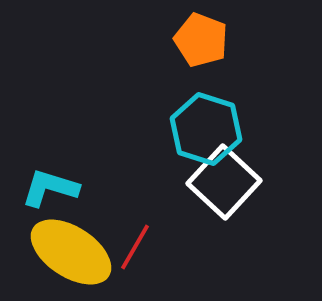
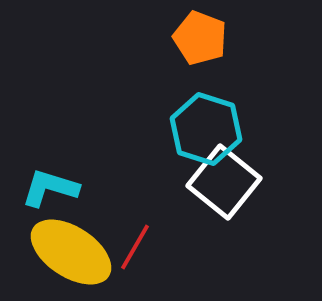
orange pentagon: moved 1 px left, 2 px up
white square: rotated 4 degrees counterclockwise
